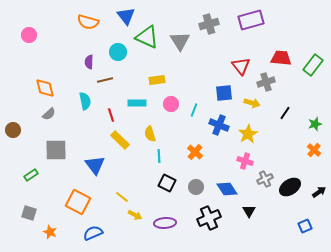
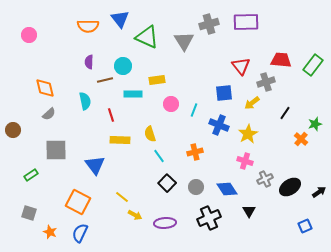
blue triangle at (126, 16): moved 6 px left, 3 px down
purple rectangle at (251, 20): moved 5 px left, 2 px down; rotated 15 degrees clockwise
orange semicircle at (88, 22): moved 4 px down; rotated 15 degrees counterclockwise
gray triangle at (180, 41): moved 4 px right
cyan circle at (118, 52): moved 5 px right, 14 px down
red trapezoid at (281, 58): moved 2 px down
cyan rectangle at (137, 103): moved 4 px left, 9 px up
yellow arrow at (252, 103): rotated 126 degrees clockwise
yellow rectangle at (120, 140): rotated 42 degrees counterclockwise
orange cross at (314, 150): moved 13 px left, 11 px up
orange cross at (195, 152): rotated 35 degrees clockwise
cyan line at (159, 156): rotated 32 degrees counterclockwise
black square at (167, 183): rotated 18 degrees clockwise
blue semicircle at (93, 233): moved 13 px left; rotated 42 degrees counterclockwise
